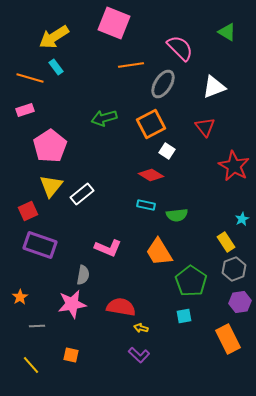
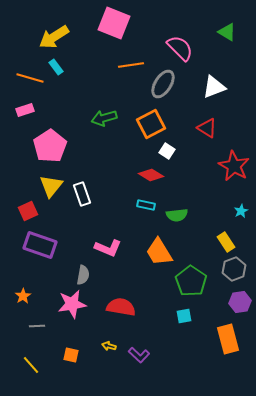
red triangle at (205, 127): moved 2 px right, 1 px down; rotated 20 degrees counterclockwise
white rectangle at (82, 194): rotated 70 degrees counterclockwise
cyan star at (242, 219): moved 1 px left, 8 px up
orange star at (20, 297): moved 3 px right, 1 px up
yellow arrow at (141, 328): moved 32 px left, 18 px down
orange rectangle at (228, 339): rotated 12 degrees clockwise
